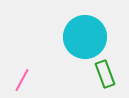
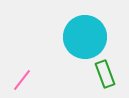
pink line: rotated 10 degrees clockwise
